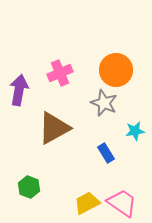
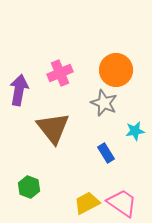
brown triangle: moved 1 px left; rotated 39 degrees counterclockwise
